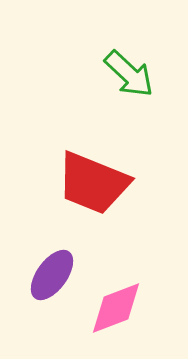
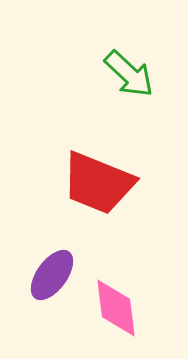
red trapezoid: moved 5 px right
pink diamond: rotated 76 degrees counterclockwise
